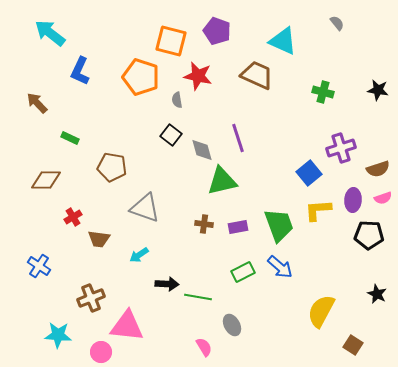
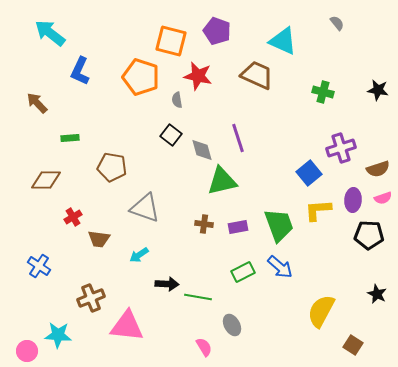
green rectangle at (70, 138): rotated 30 degrees counterclockwise
pink circle at (101, 352): moved 74 px left, 1 px up
